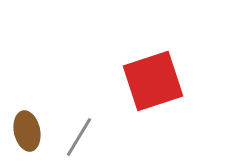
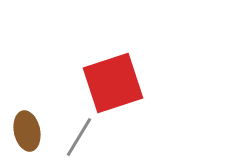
red square: moved 40 px left, 2 px down
